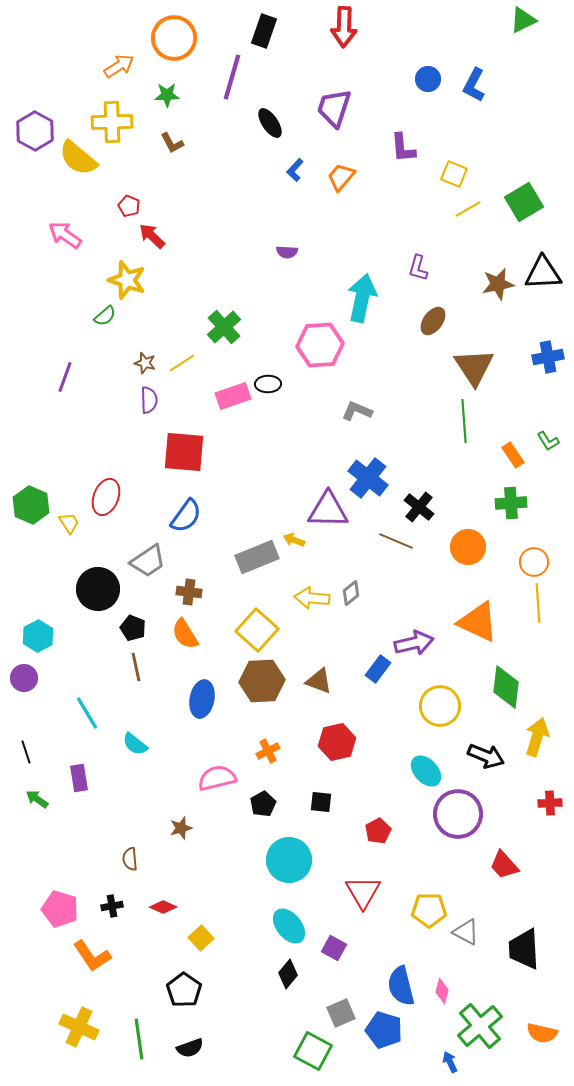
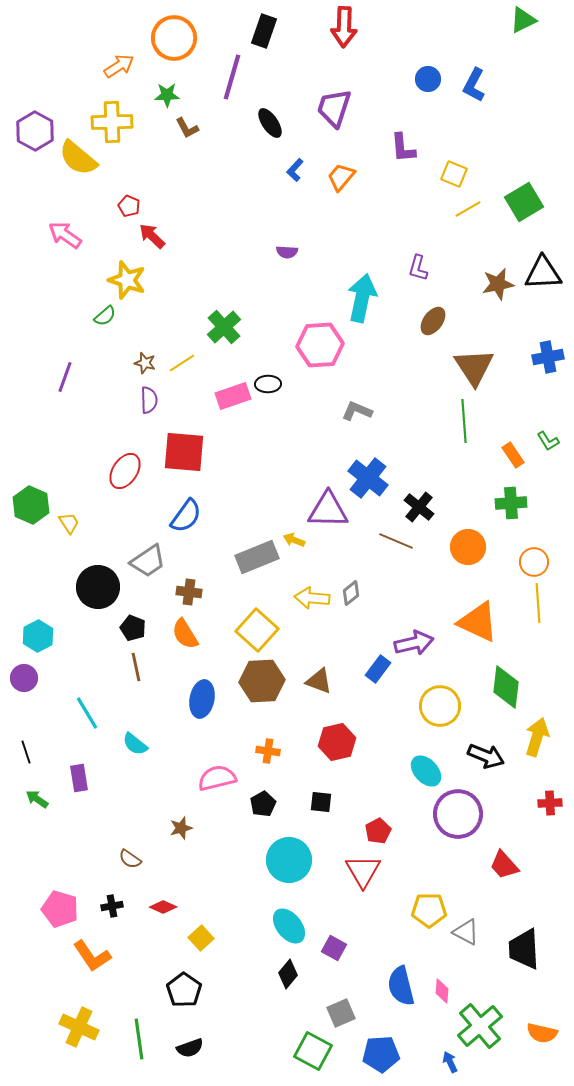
brown L-shape at (172, 143): moved 15 px right, 15 px up
red ellipse at (106, 497): moved 19 px right, 26 px up; rotated 12 degrees clockwise
black circle at (98, 589): moved 2 px up
orange cross at (268, 751): rotated 35 degrees clockwise
brown semicircle at (130, 859): rotated 50 degrees counterclockwise
red triangle at (363, 892): moved 21 px up
pink diamond at (442, 991): rotated 10 degrees counterclockwise
blue pentagon at (384, 1030): moved 3 px left, 24 px down; rotated 21 degrees counterclockwise
